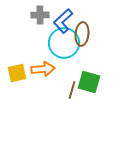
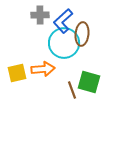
brown line: rotated 36 degrees counterclockwise
